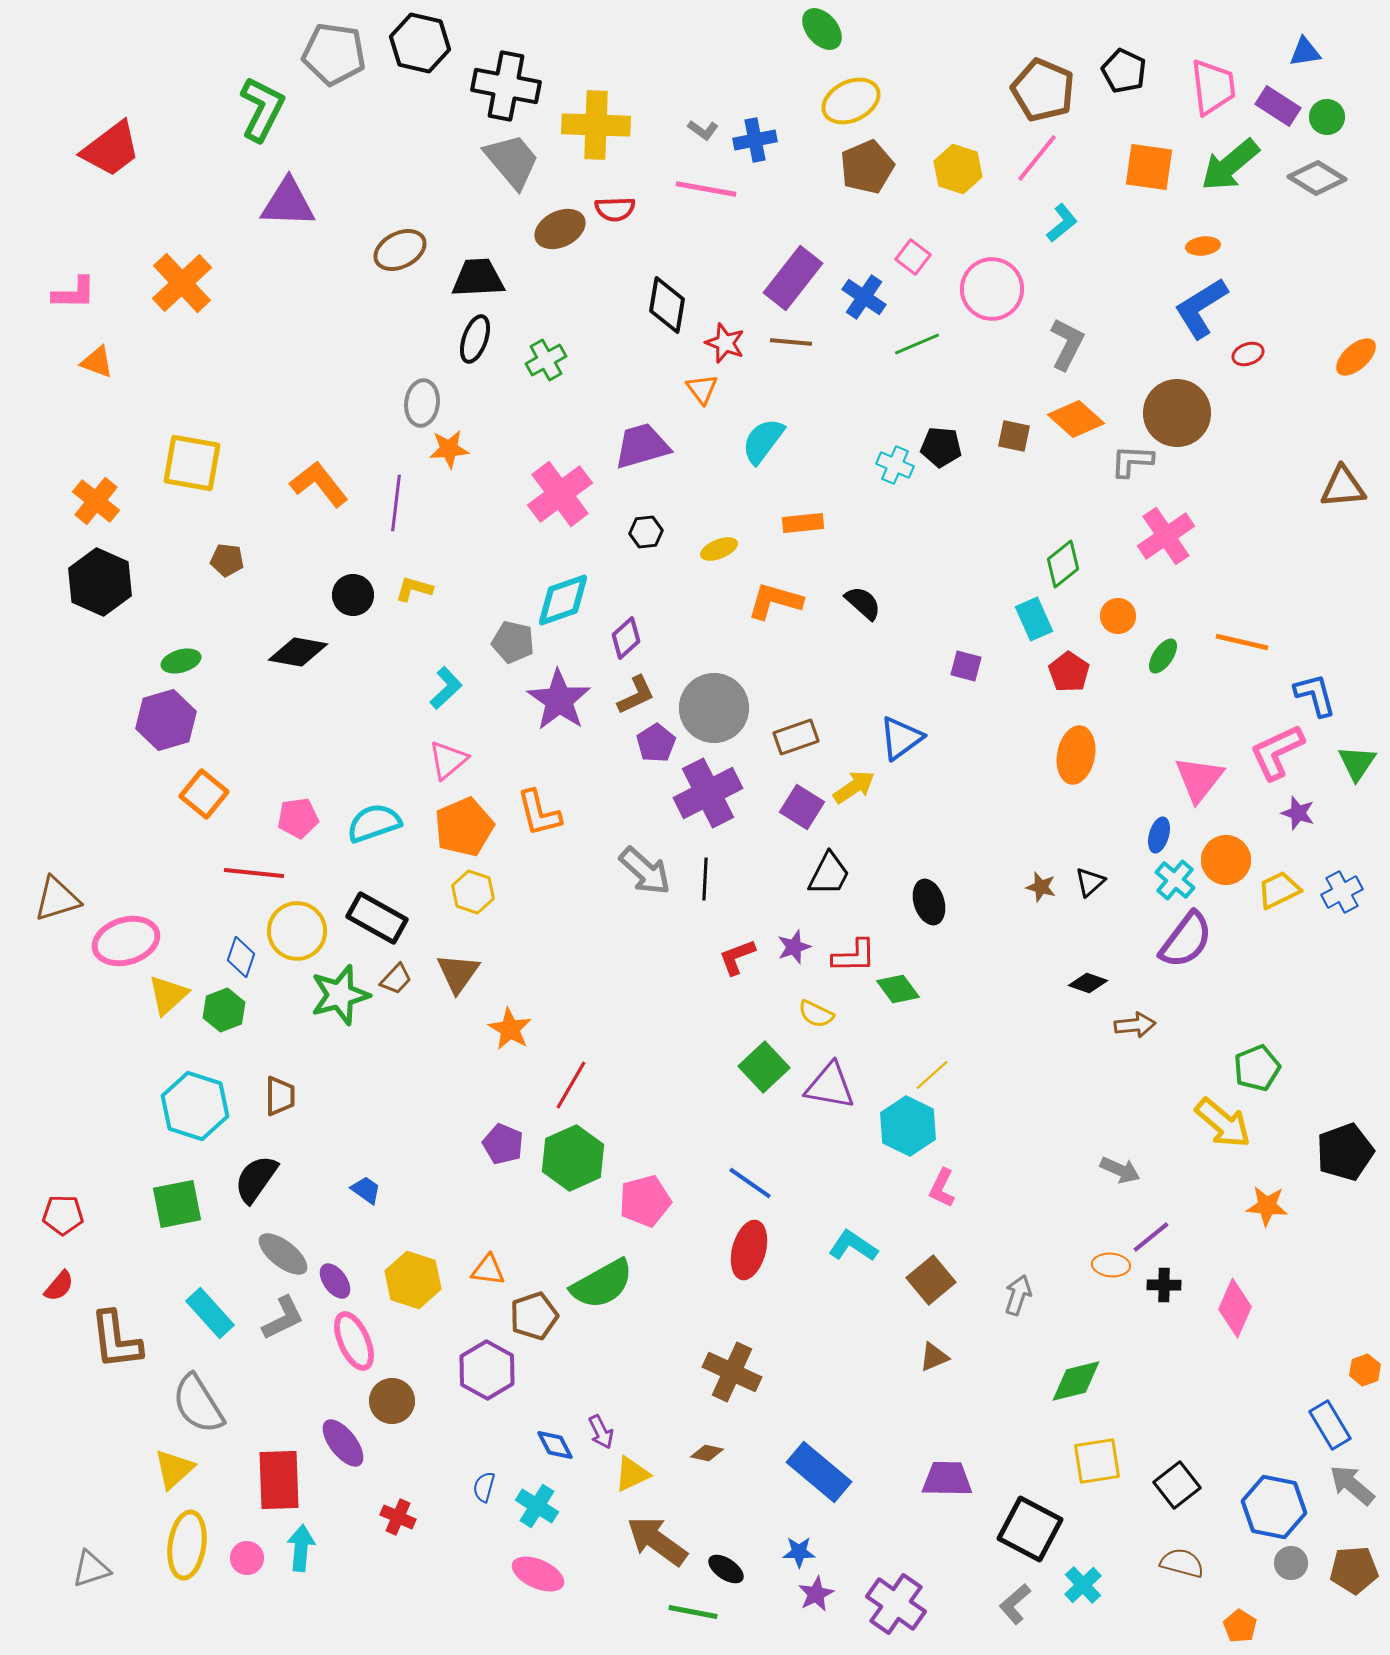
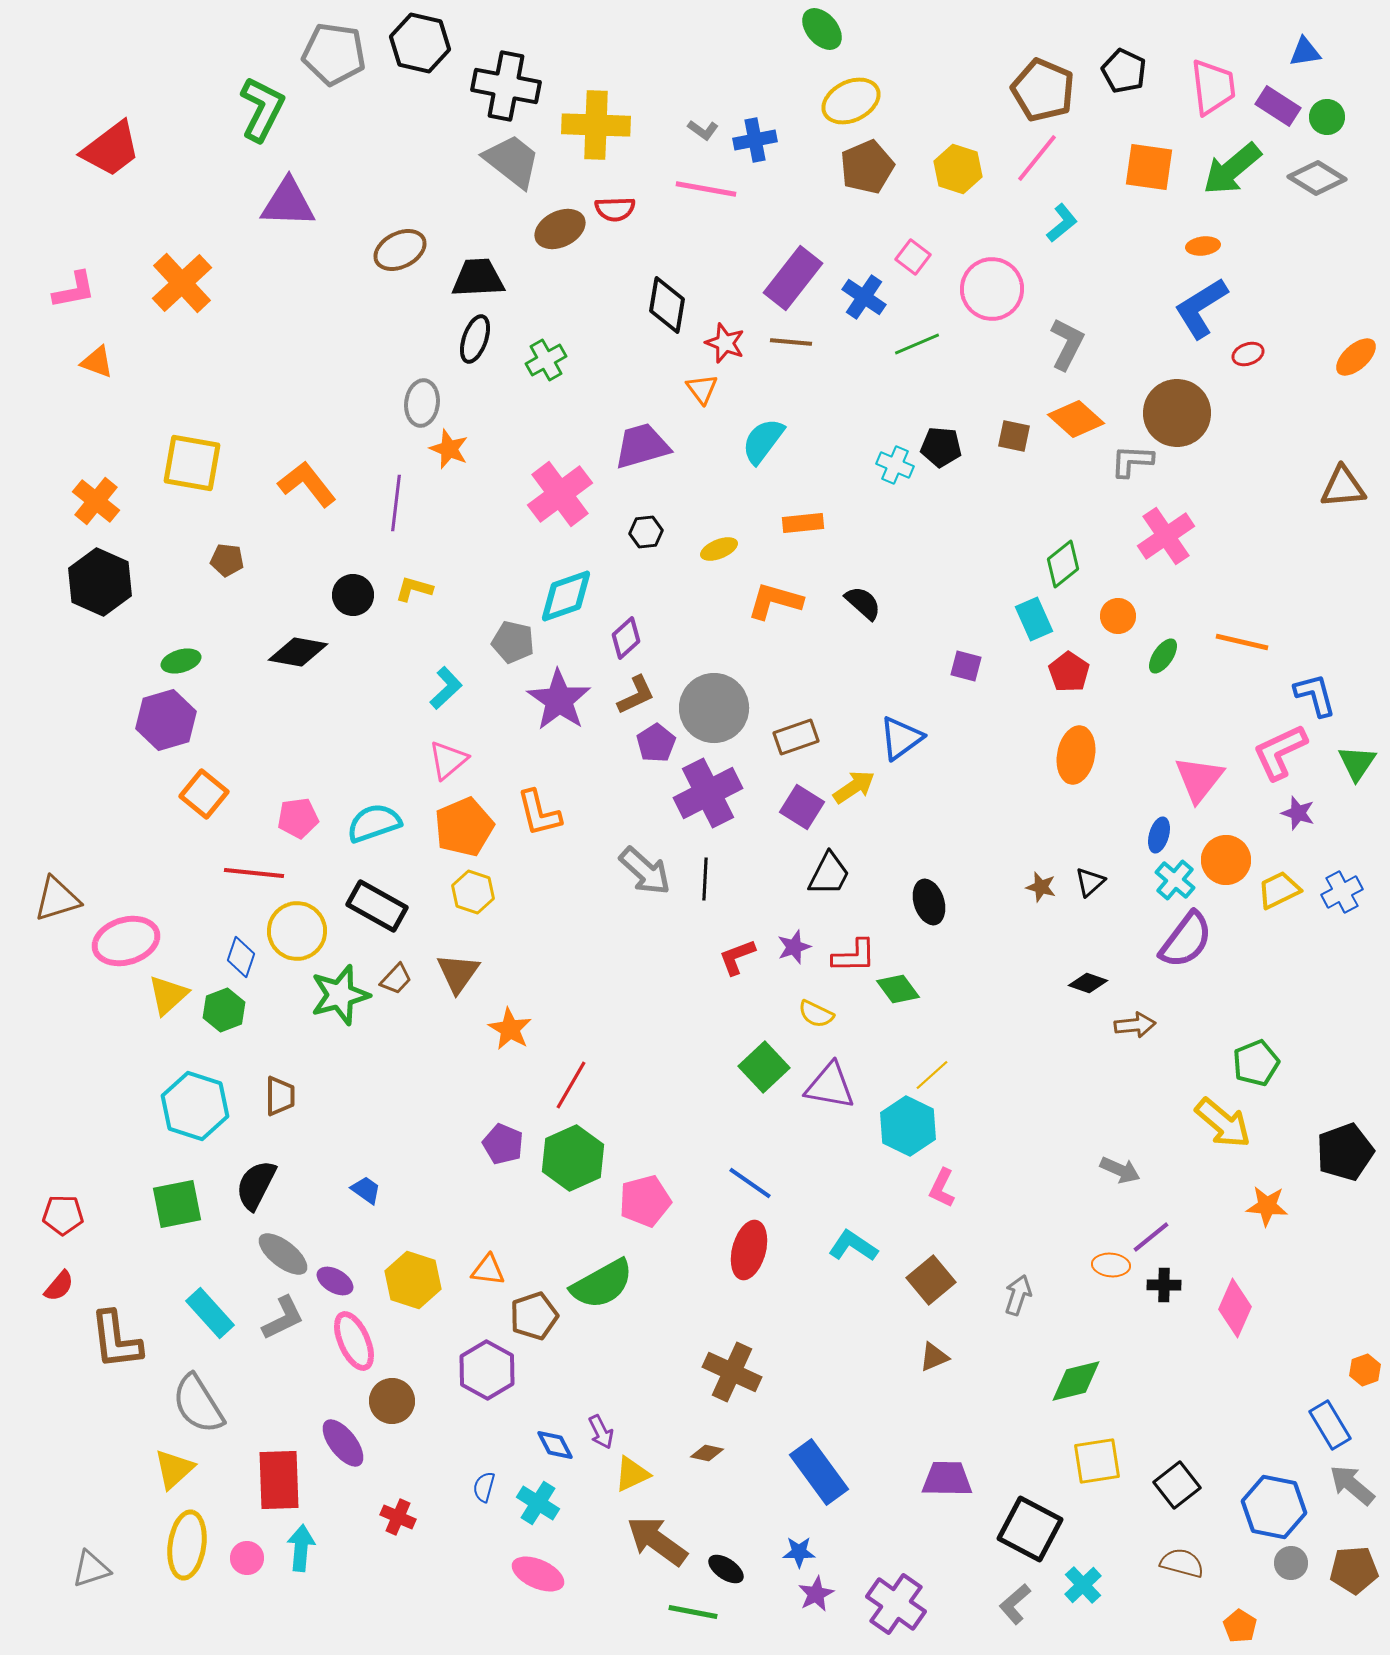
gray trapezoid at (512, 161): rotated 12 degrees counterclockwise
green arrow at (1230, 165): moved 2 px right, 4 px down
pink L-shape at (74, 293): moved 3 px up; rotated 12 degrees counterclockwise
orange star at (449, 449): rotated 27 degrees clockwise
orange L-shape at (319, 484): moved 12 px left
cyan diamond at (563, 600): moved 3 px right, 4 px up
pink L-shape at (1277, 752): moved 3 px right
black rectangle at (377, 918): moved 12 px up
green pentagon at (1257, 1068): moved 1 px left, 5 px up
black semicircle at (256, 1179): moved 6 px down; rotated 8 degrees counterclockwise
purple ellipse at (335, 1281): rotated 24 degrees counterclockwise
blue rectangle at (819, 1472): rotated 14 degrees clockwise
cyan cross at (537, 1506): moved 1 px right, 3 px up
